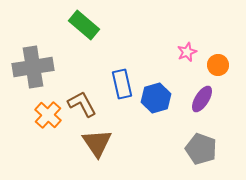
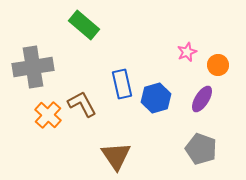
brown triangle: moved 19 px right, 13 px down
